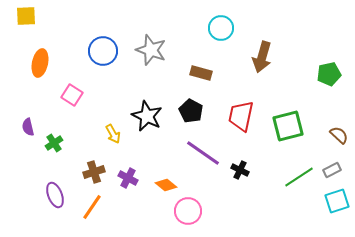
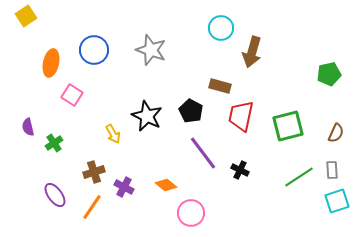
yellow square: rotated 30 degrees counterclockwise
blue circle: moved 9 px left, 1 px up
brown arrow: moved 10 px left, 5 px up
orange ellipse: moved 11 px right
brown rectangle: moved 19 px right, 13 px down
brown semicircle: moved 3 px left, 2 px up; rotated 72 degrees clockwise
purple line: rotated 18 degrees clockwise
gray rectangle: rotated 66 degrees counterclockwise
purple cross: moved 4 px left, 9 px down
purple ellipse: rotated 15 degrees counterclockwise
pink circle: moved 3 px right, 2 px down
